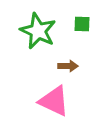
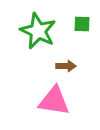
brown arrow: moved 2 px left
pink triangle: rotated 16 degrees counterclockwise
